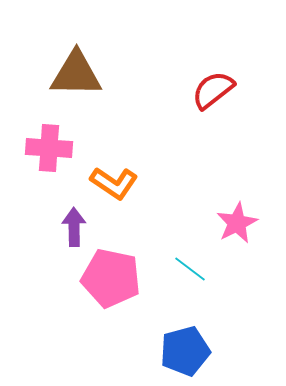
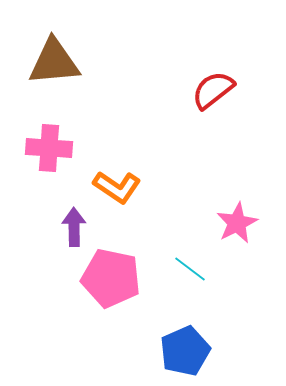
brown triangle: moved 22 px left, 12 px up; rotated 6 degrees counterclockwise
orange L-shape: moved 3 px right, 4 px down
blue pentagon: rotated 9 degrees counterclockwise
